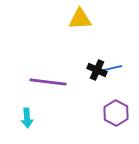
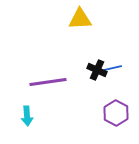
purple line: rotated 15 degrees counterclockwise
cyan arrow: moved 2 px up
